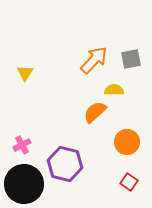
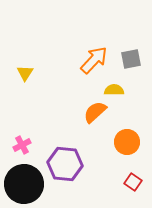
purple hexagon: rotated 8 degrees counterclockwise
red square: moved 4 px right
